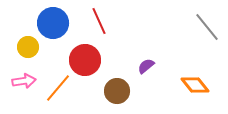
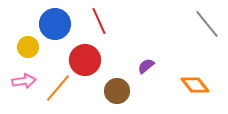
blue circle: moved 2 px right, 1 px down
gray line: moved 3 px up
